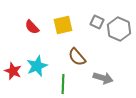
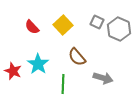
yellow square: rotated 30 degrees counterclockwise
cyan star: moved 1 px right, 2 px up; rotated 15 degrees counterclockwise
